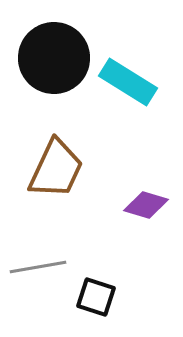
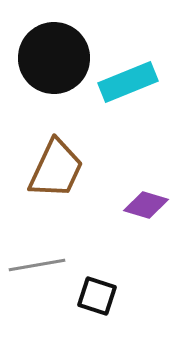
cyan rectangle: rotated 54 degrees counterclockwise
gray line: moved 1 px left, 2 px up
black square: moved 1 px right, 1 px up
